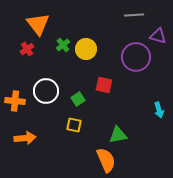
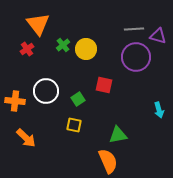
gray line: moved 14 px down
orange arrow: moved 1 px right; rotated 50 degrees clockwise
orange semicircle: moved 2 px right, 1 px down
